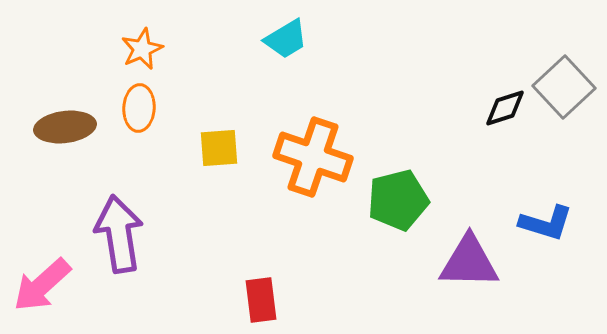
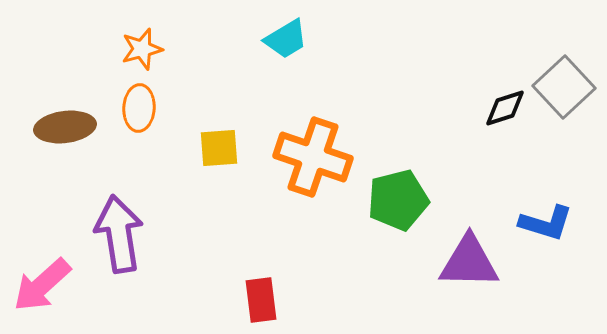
orange star: rotated 9 degrees clockwise
